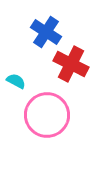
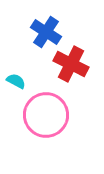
pink circle: moved 1 px left
